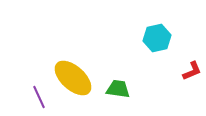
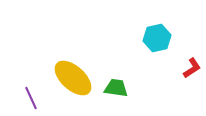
red L-shape: moved 3 px up; rotated 10 degrees counterclockwise
green trapezoid: moved 2 px left, 1 px up
purple line: moved 8 px left, 1 px down
